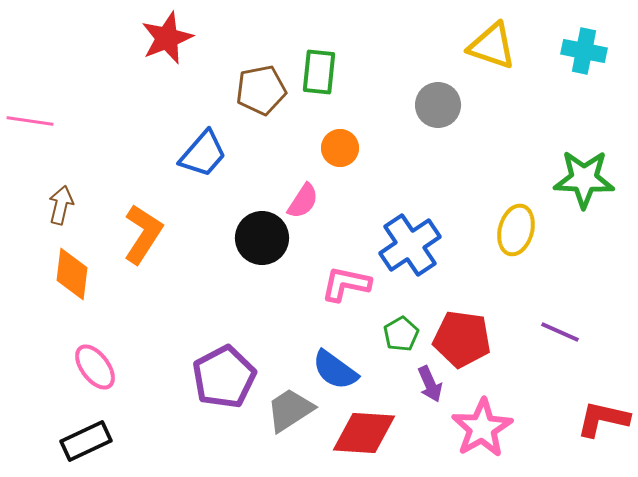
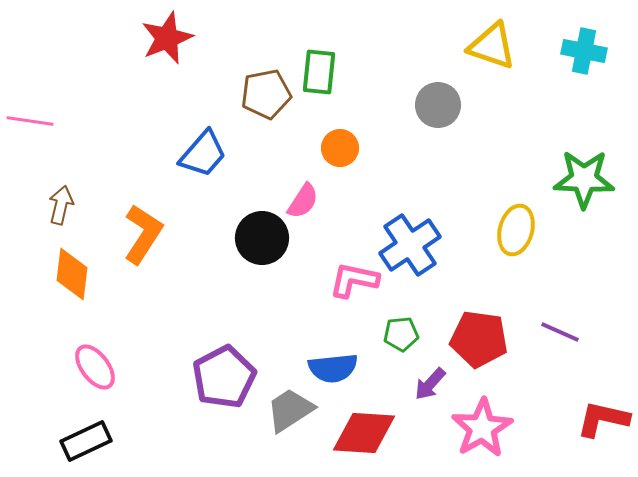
brown pentagon: moved 5 px right, 4 px down
pink L-shape: moved 8 px right, 4 px up
green pentagon: rotated 24 degrees clockwise
red pentagon: moved 17 px right
blue semicircle: moved 2 px left, 2 px up; rotated 42 degrees counterclockwise
purple arrow: rotated 66 degrees clockwise
